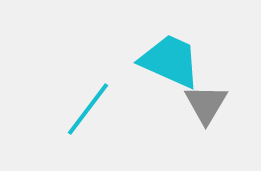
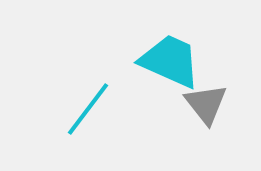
gray triangle: rotated 9 degrees counterclockwise
